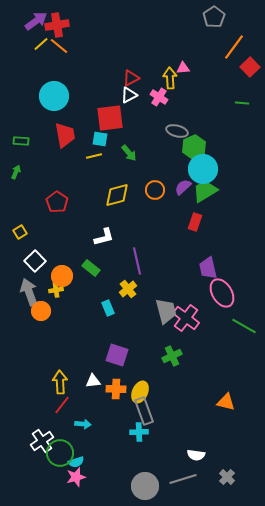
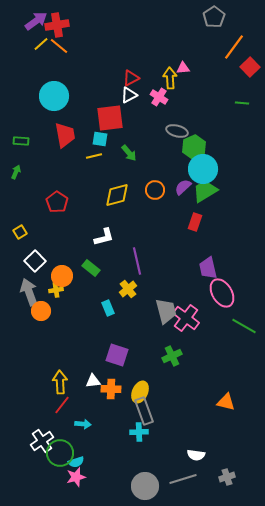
orange cross at (116, 389): moved 5 px left
gray cross at (227, 477): rotated 28 degrees clockwise
